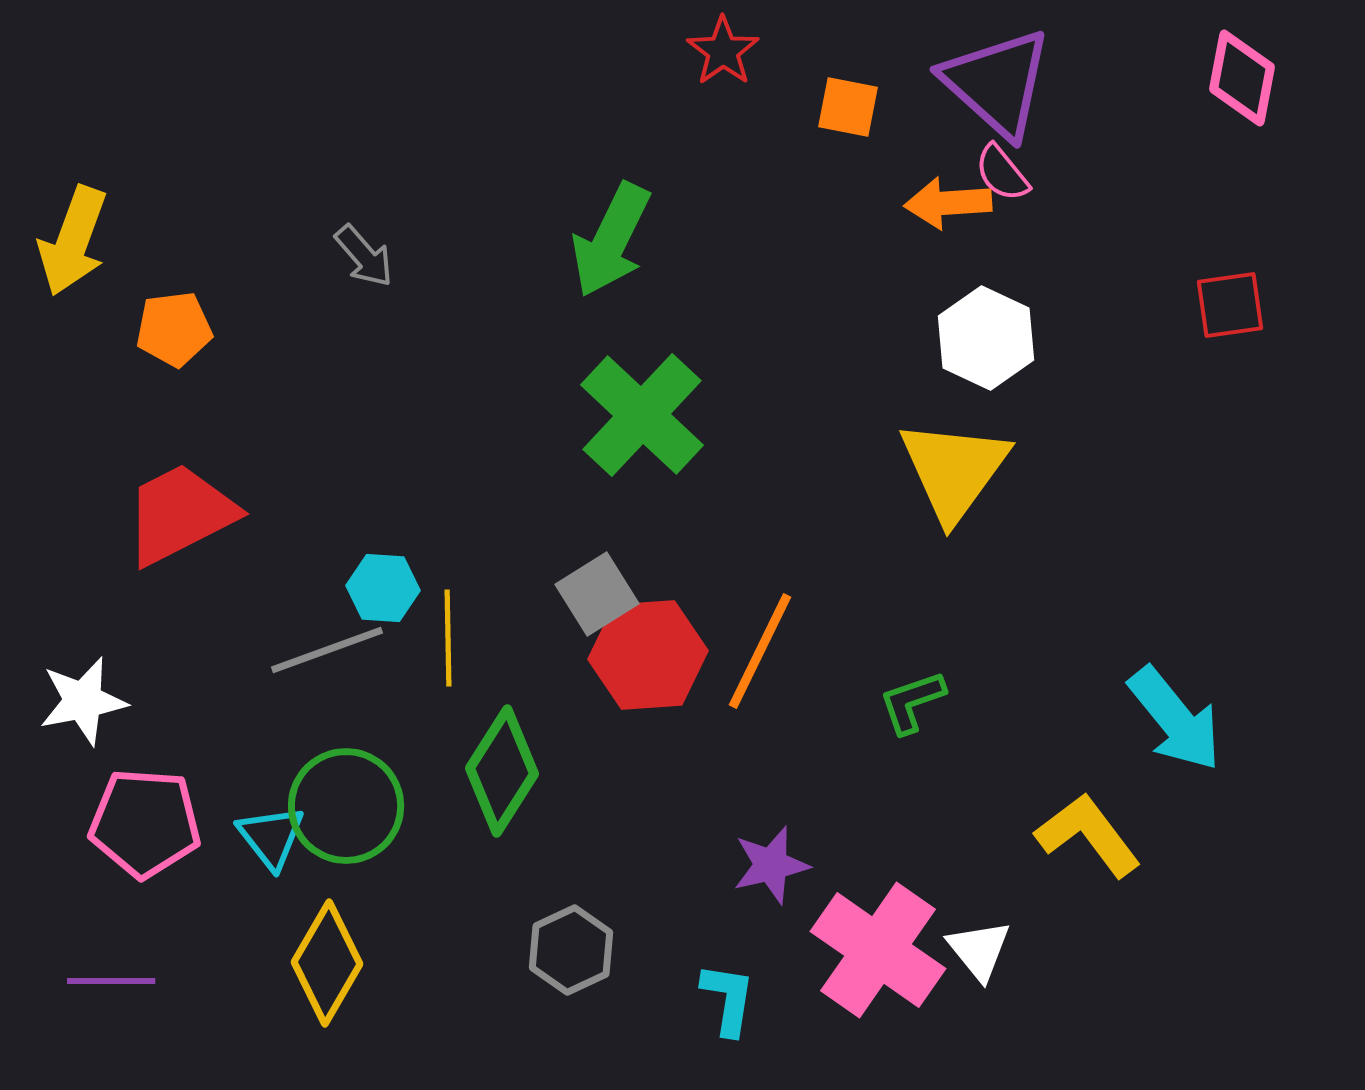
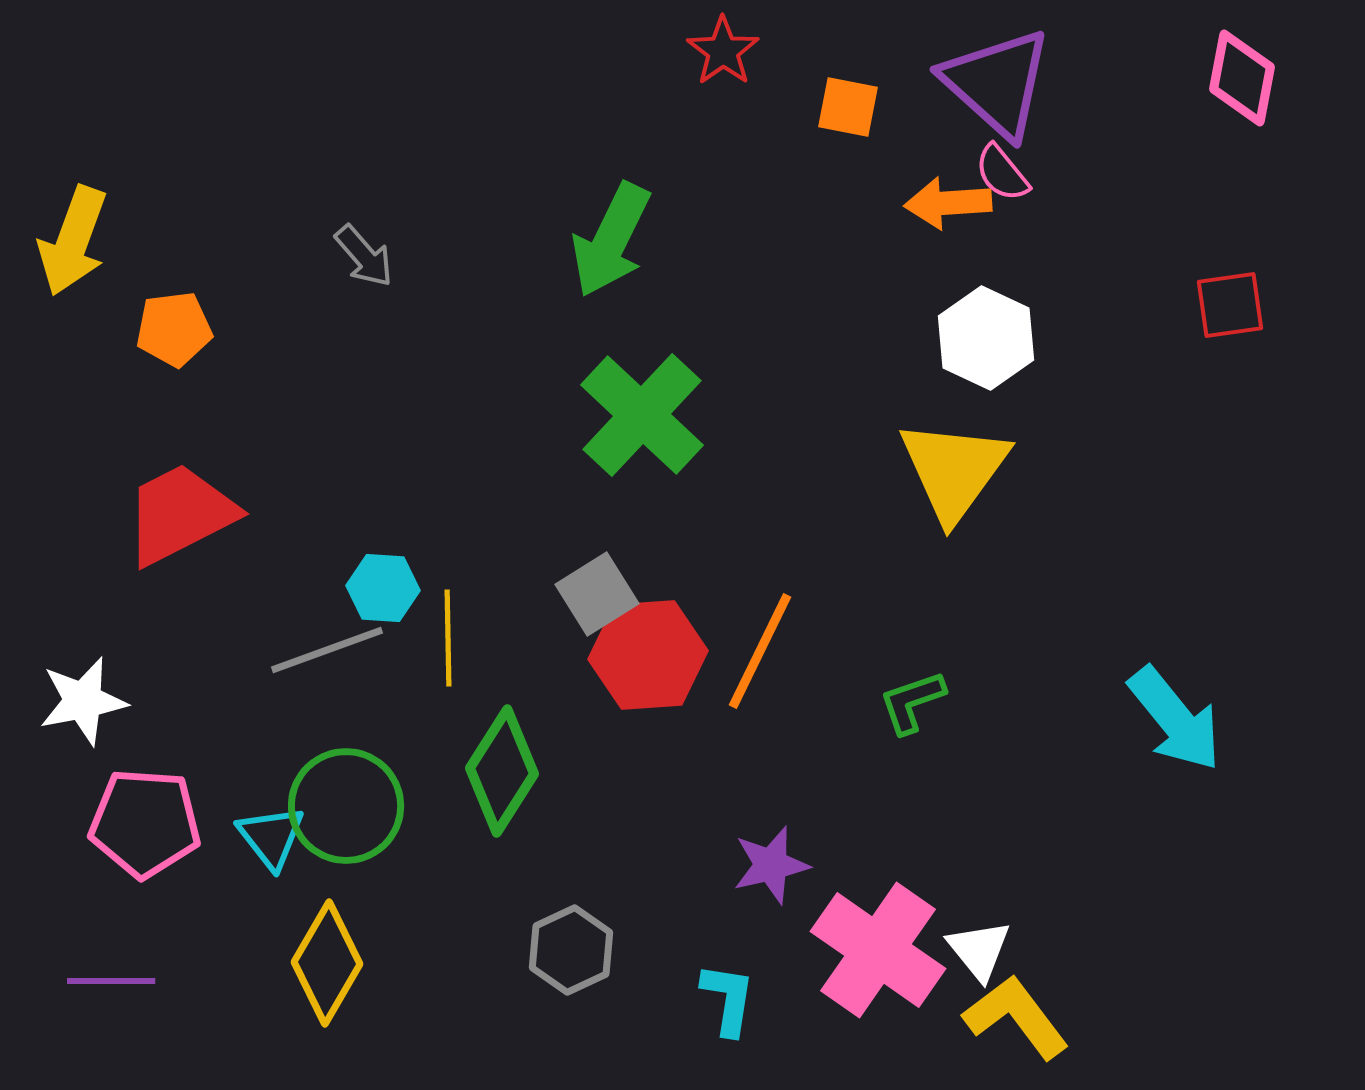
yellow L-shape: moved 72 px left, 182 px down
